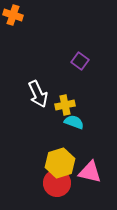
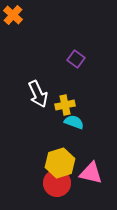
orange cross: rotated 24 degrees clockwise
purple square: moved 4 px left, 2 px up
pink triangle: moved 1 px right, 1 px down
